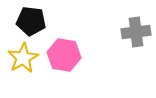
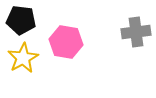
black pentagon: moved 10 px left, 1 px up
pink hexagon: moved 2 px right, 13 px up
